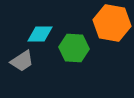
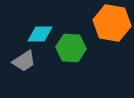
green hexagon: moved 3 px left
gray trapezoid: moved 2 px right
